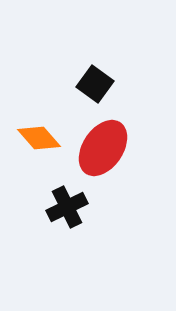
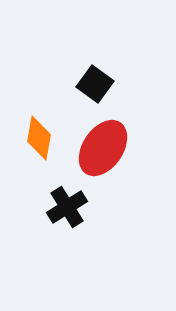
orange diamond: rotated 51 degrees clockwise
black cross: rotated 6 degrees counterclockwise
